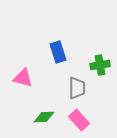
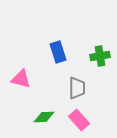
green cross: moved 9 px up
pink triangle: moved 2 px left, 1 px down
